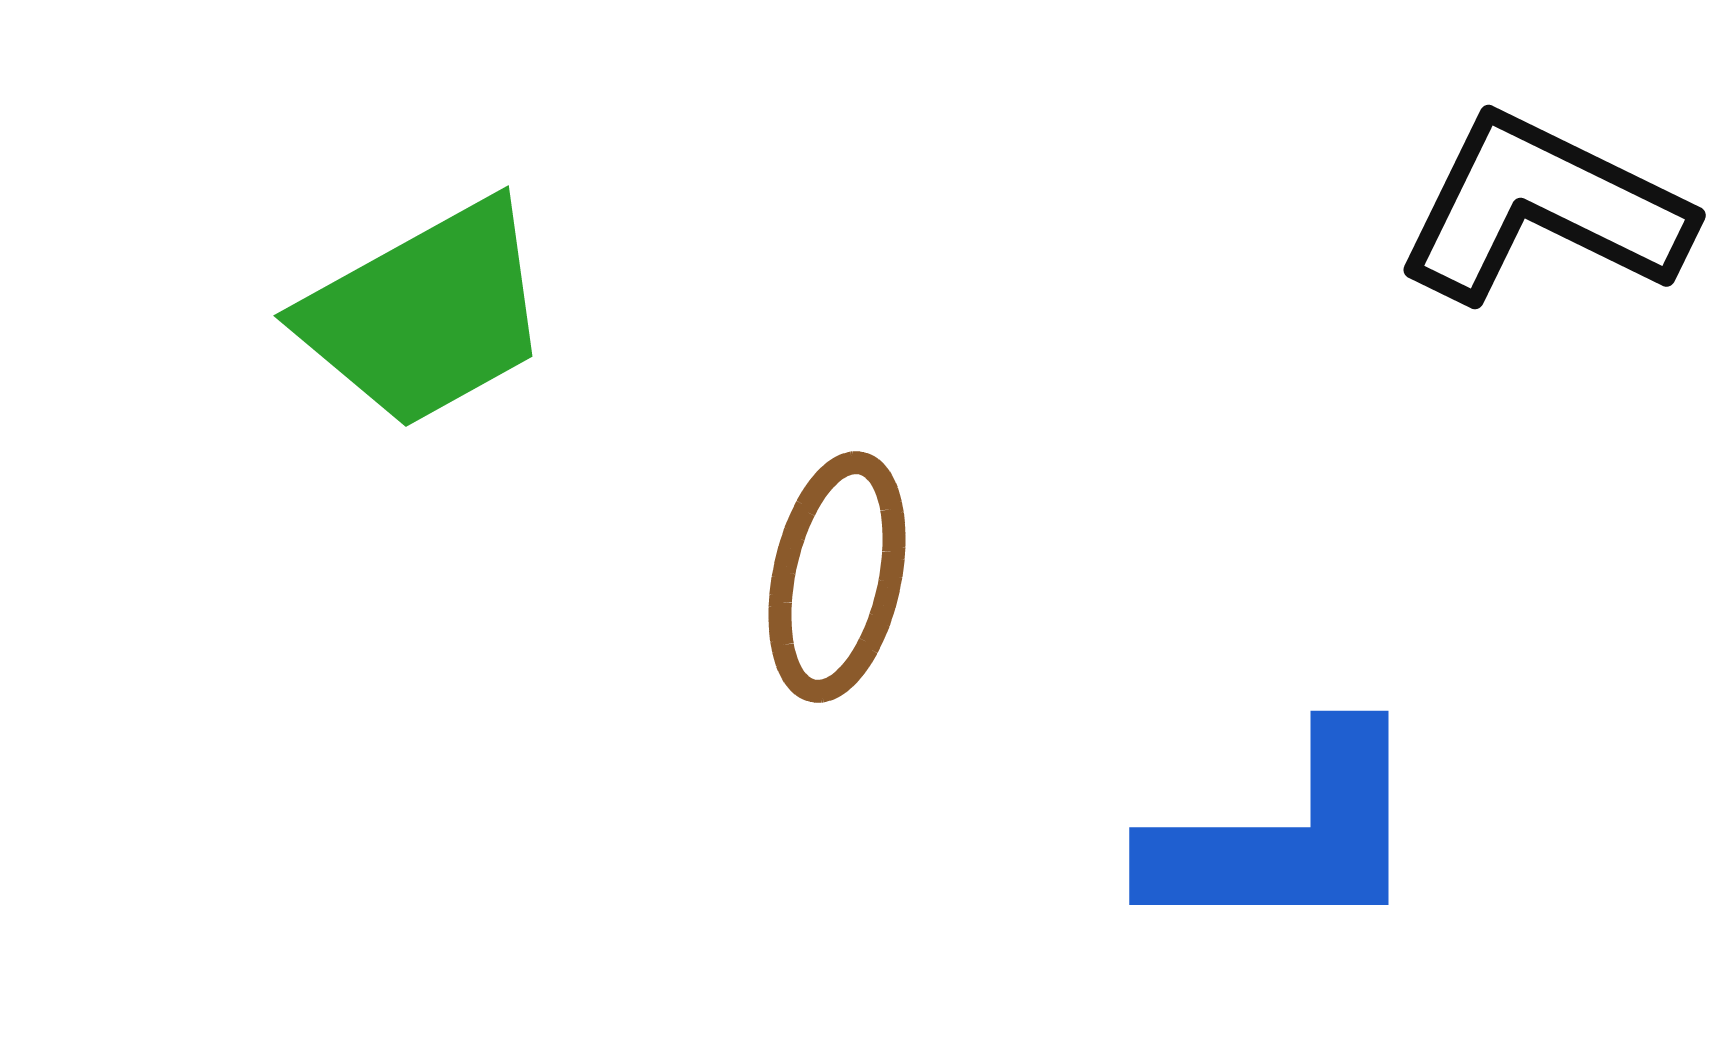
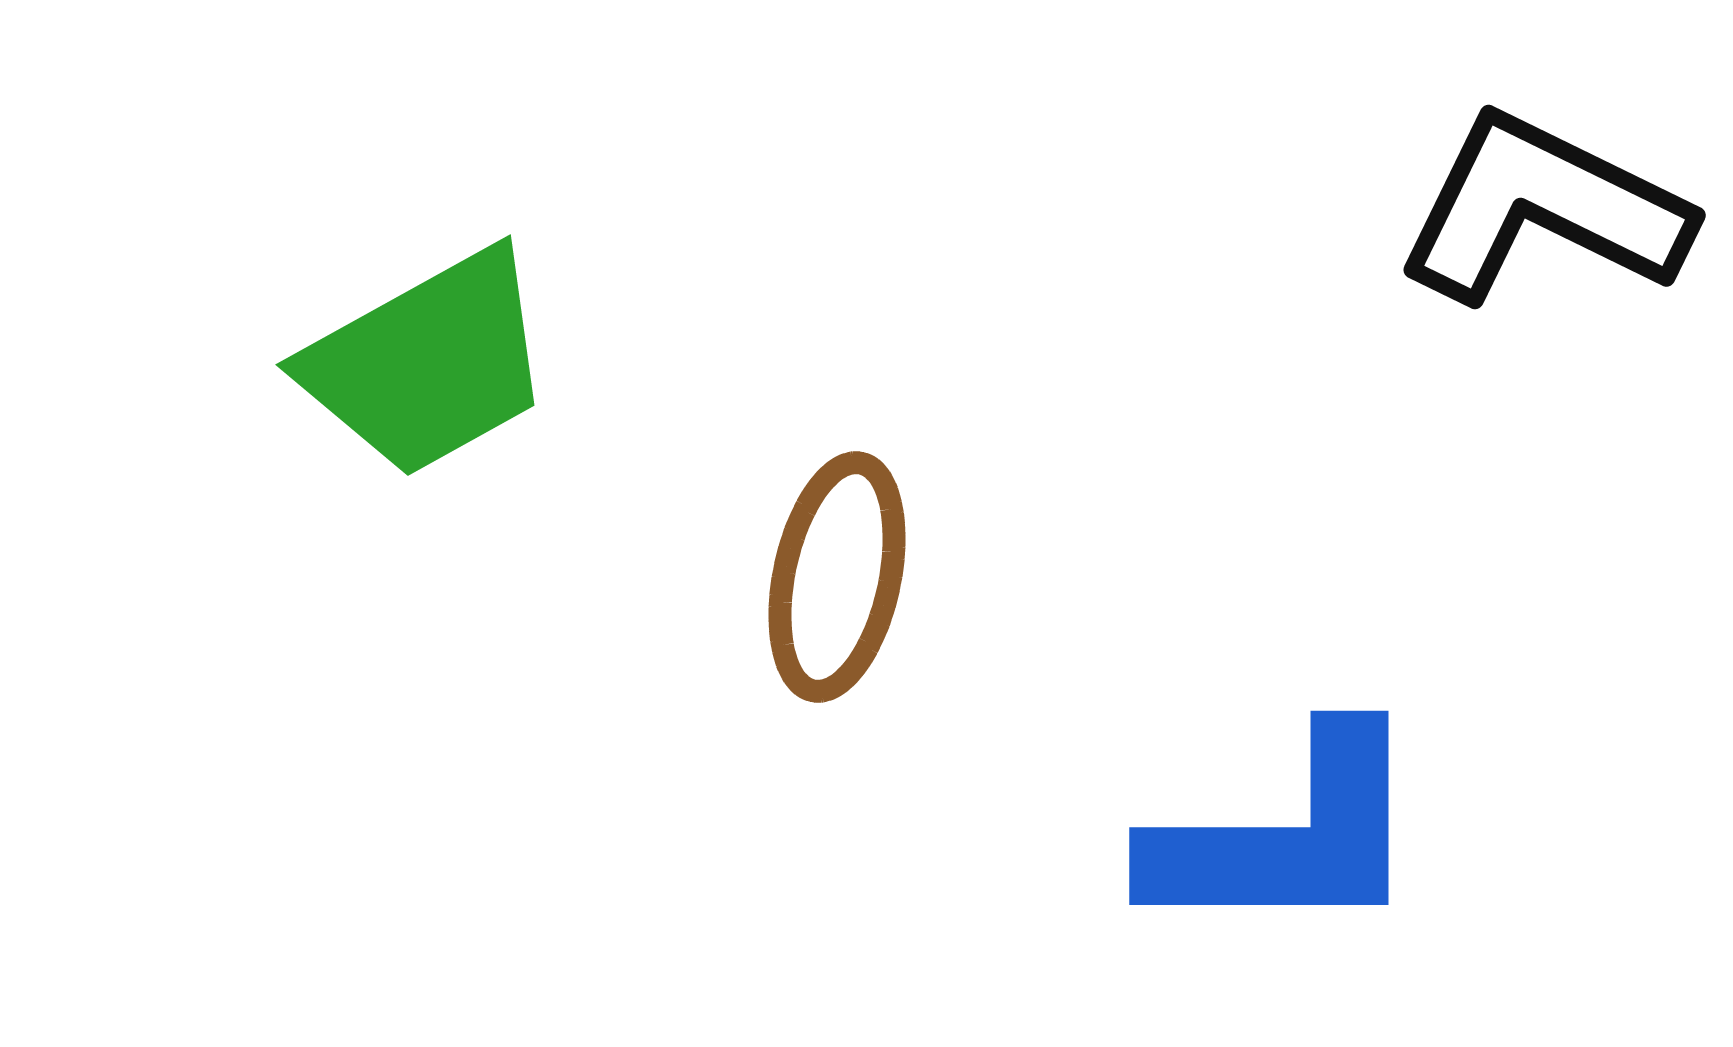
green trapezoid: moved 2 px right, 49 px down
